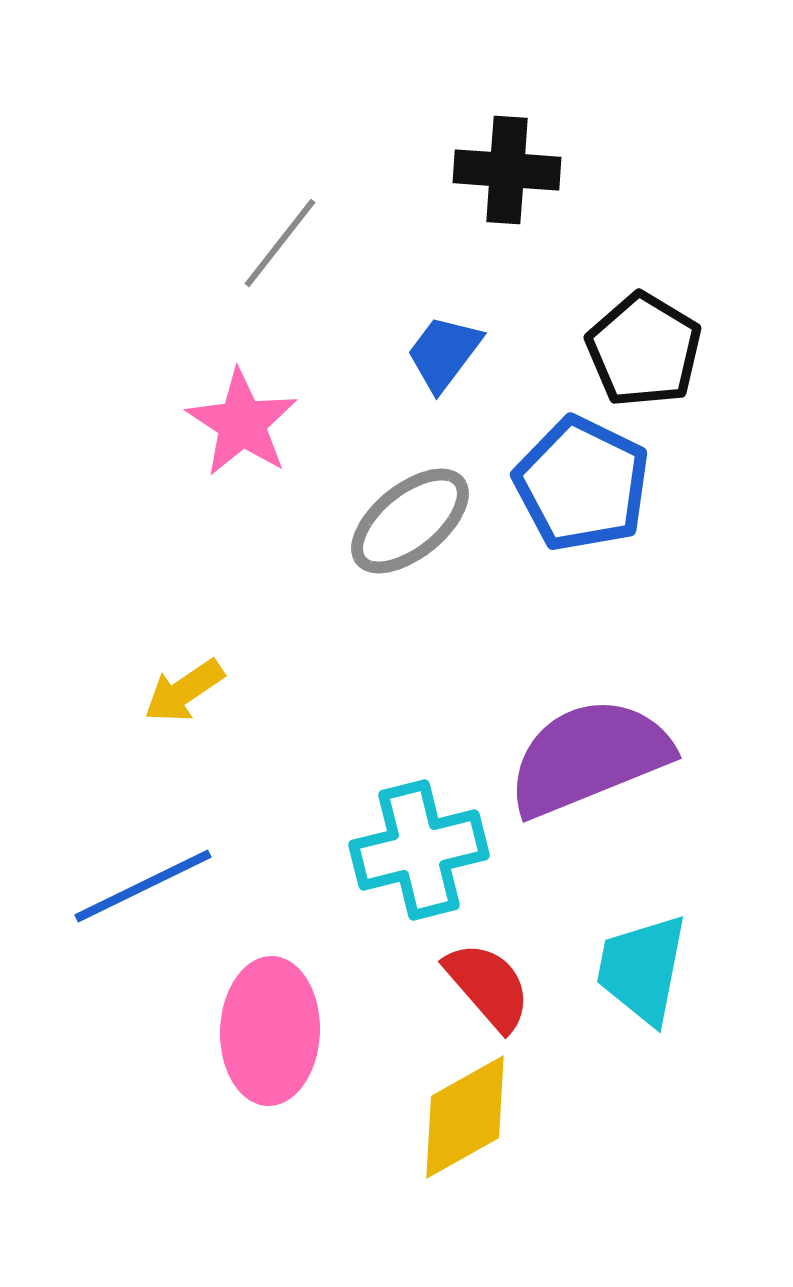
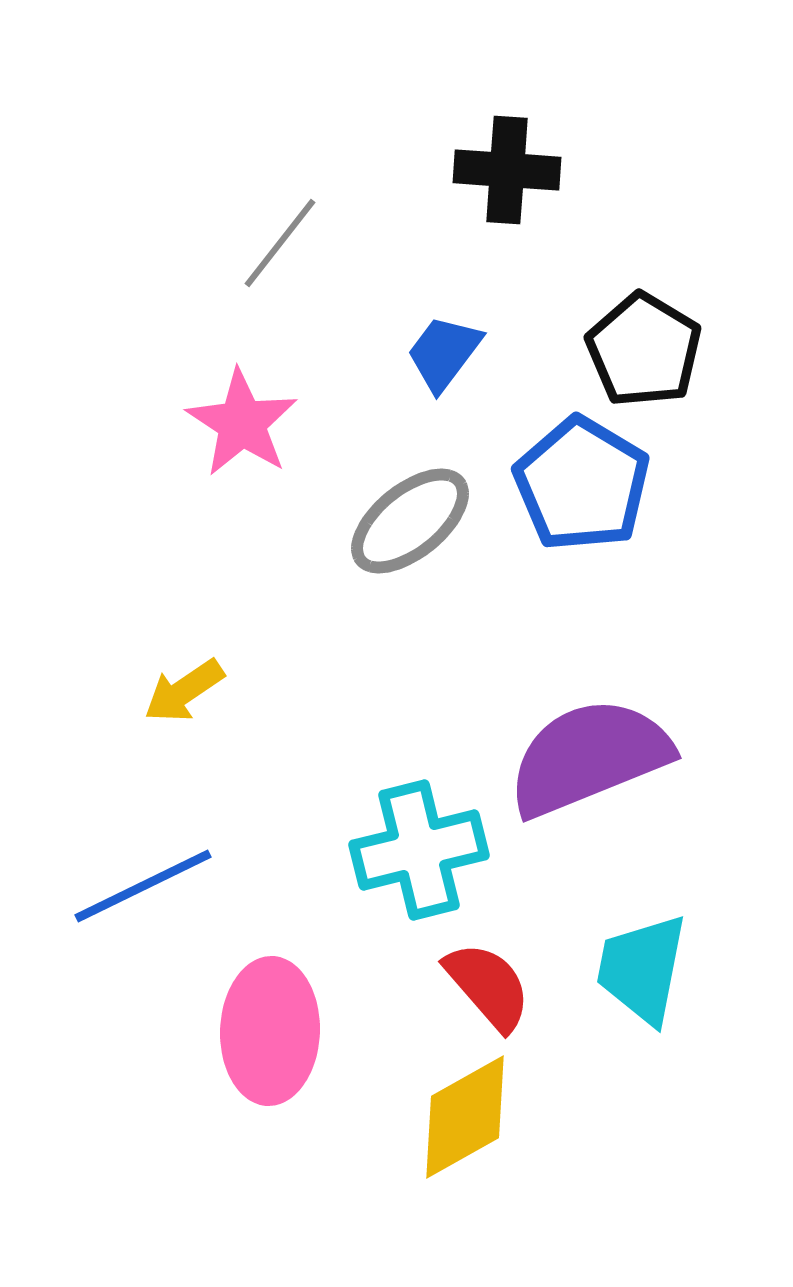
blue pentagon: rotated 5 degrees clockwise
